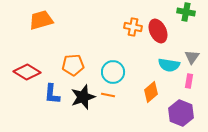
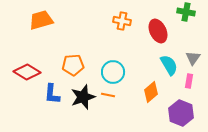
orange cross: moved 11 px left, 6 px up
gray triangle: moved 1 px right, 1 px down
cyan semicircle: rotated 130 degrees counterclockwise
